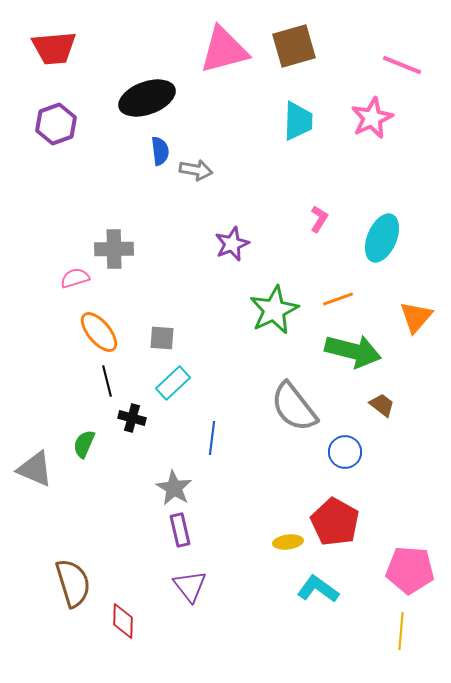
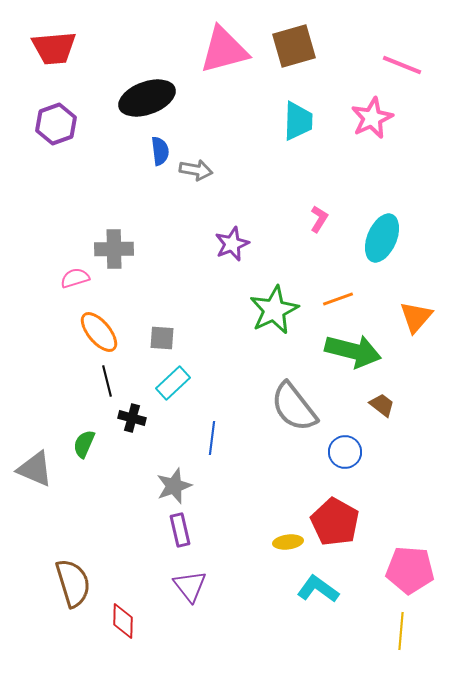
gray star: moved 2 px up; rotated 21 degrees clockwise
